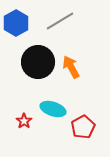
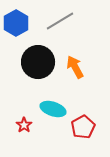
orange arrow: moved 4 px right
red star: moved 4 px down
